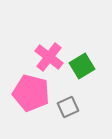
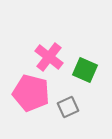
green square: moved 3 px right, 4 px down; rotated 35 degrees counterclockwise
